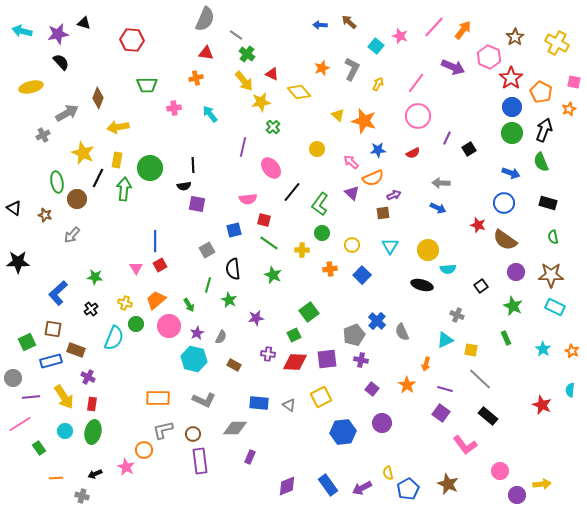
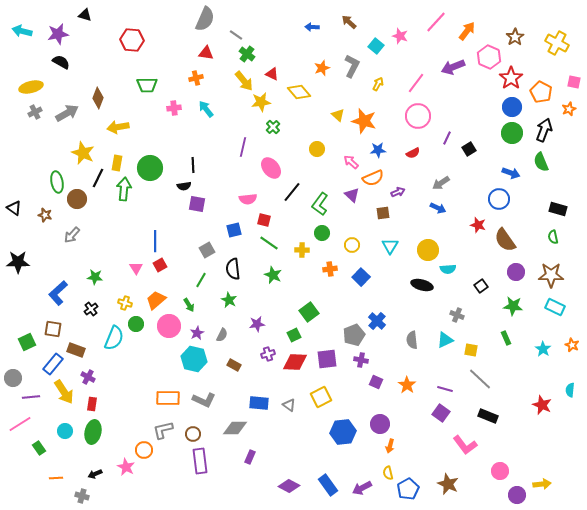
black triangle at (84, 23): moved 1 px right, 8 px up
blue arrow at (320, 25): moved 8 px left, 2 px down
pink line at (434, 27): moved 2 px right, 5 px up
orange arrow at (463, 30): moved 4 px right, 1 px down
black semicircle at (61, 62): rotated 18 degrees counterclockwise
purple arrow at (453, 67): rotated 135 degrees clockwise
gray L-shape at (352, 69): moved 3 px up
cyan arrow at (210, 114): moved 4 px left, 5 px up
gray cross at (43, 135): moved 8 px left, 23 px up
yellow rectangle at (117, 160): moved 3 px down
gray arrow at (441, 183): rotated 36 degrees counterclockwise
purple triangle at (352, 193): moved 2 px down
purple arrow at (394, 195): moved 4 px right, 3 px up
blue circle at (504, 203): moved 5 px left, 4 px up
black rectangle at (548, 203): moved 10 px right, 6 px down
brown semicircle at (505, 240): rotated 20 degrees clockwise
blue square at (362, 275): moved 1 px left, 2 px down
green line at (208, 285): moved 7 px left, 5 px up; rotated 14 degrees clockwise
green star at (513, 306): rotated 18 degrees counterclockwise
purple star at (256, 318): moved 1 px right, 6 px down
gray semicircle at (402, 332): moved 10 px right, 8 px down; rotated 18 degrees clockwise
gray semicircle at (221, 337): moved 1 px right, 2 px up
orange star at (572, 351): moved 6 px up
purple cross at (268, 354): rotated 24 degrees counterclockwise
blue rectangle at (51, 361): moved 2 px right, 3 px down; rotated 35 degrees counterclockwise
orange arrow at (426, 364): moved 36 px left, 82 px down
purple square at (372, 389): moved 4 px right, 7 px up; rotated 16 degrees counterclockwise
yellow arrow at (64, 397): moved 5 px up
orange rectangle at (158, 398): moved 10 px right
black rectangle at (488, 416): rotated 18 degrees counterclockwise
purple circle at (382, 423): moved 2 px left, 1 px down
purple diamond at (287, 486): moved 2 px right; rotated 50 degrees clockwise
